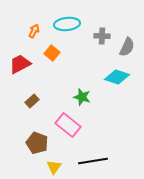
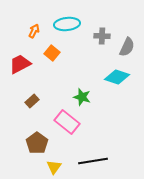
pink rectangle: moved 1 px left, 3 px up
brown pentagon: rotated 15 degrees clockwise
